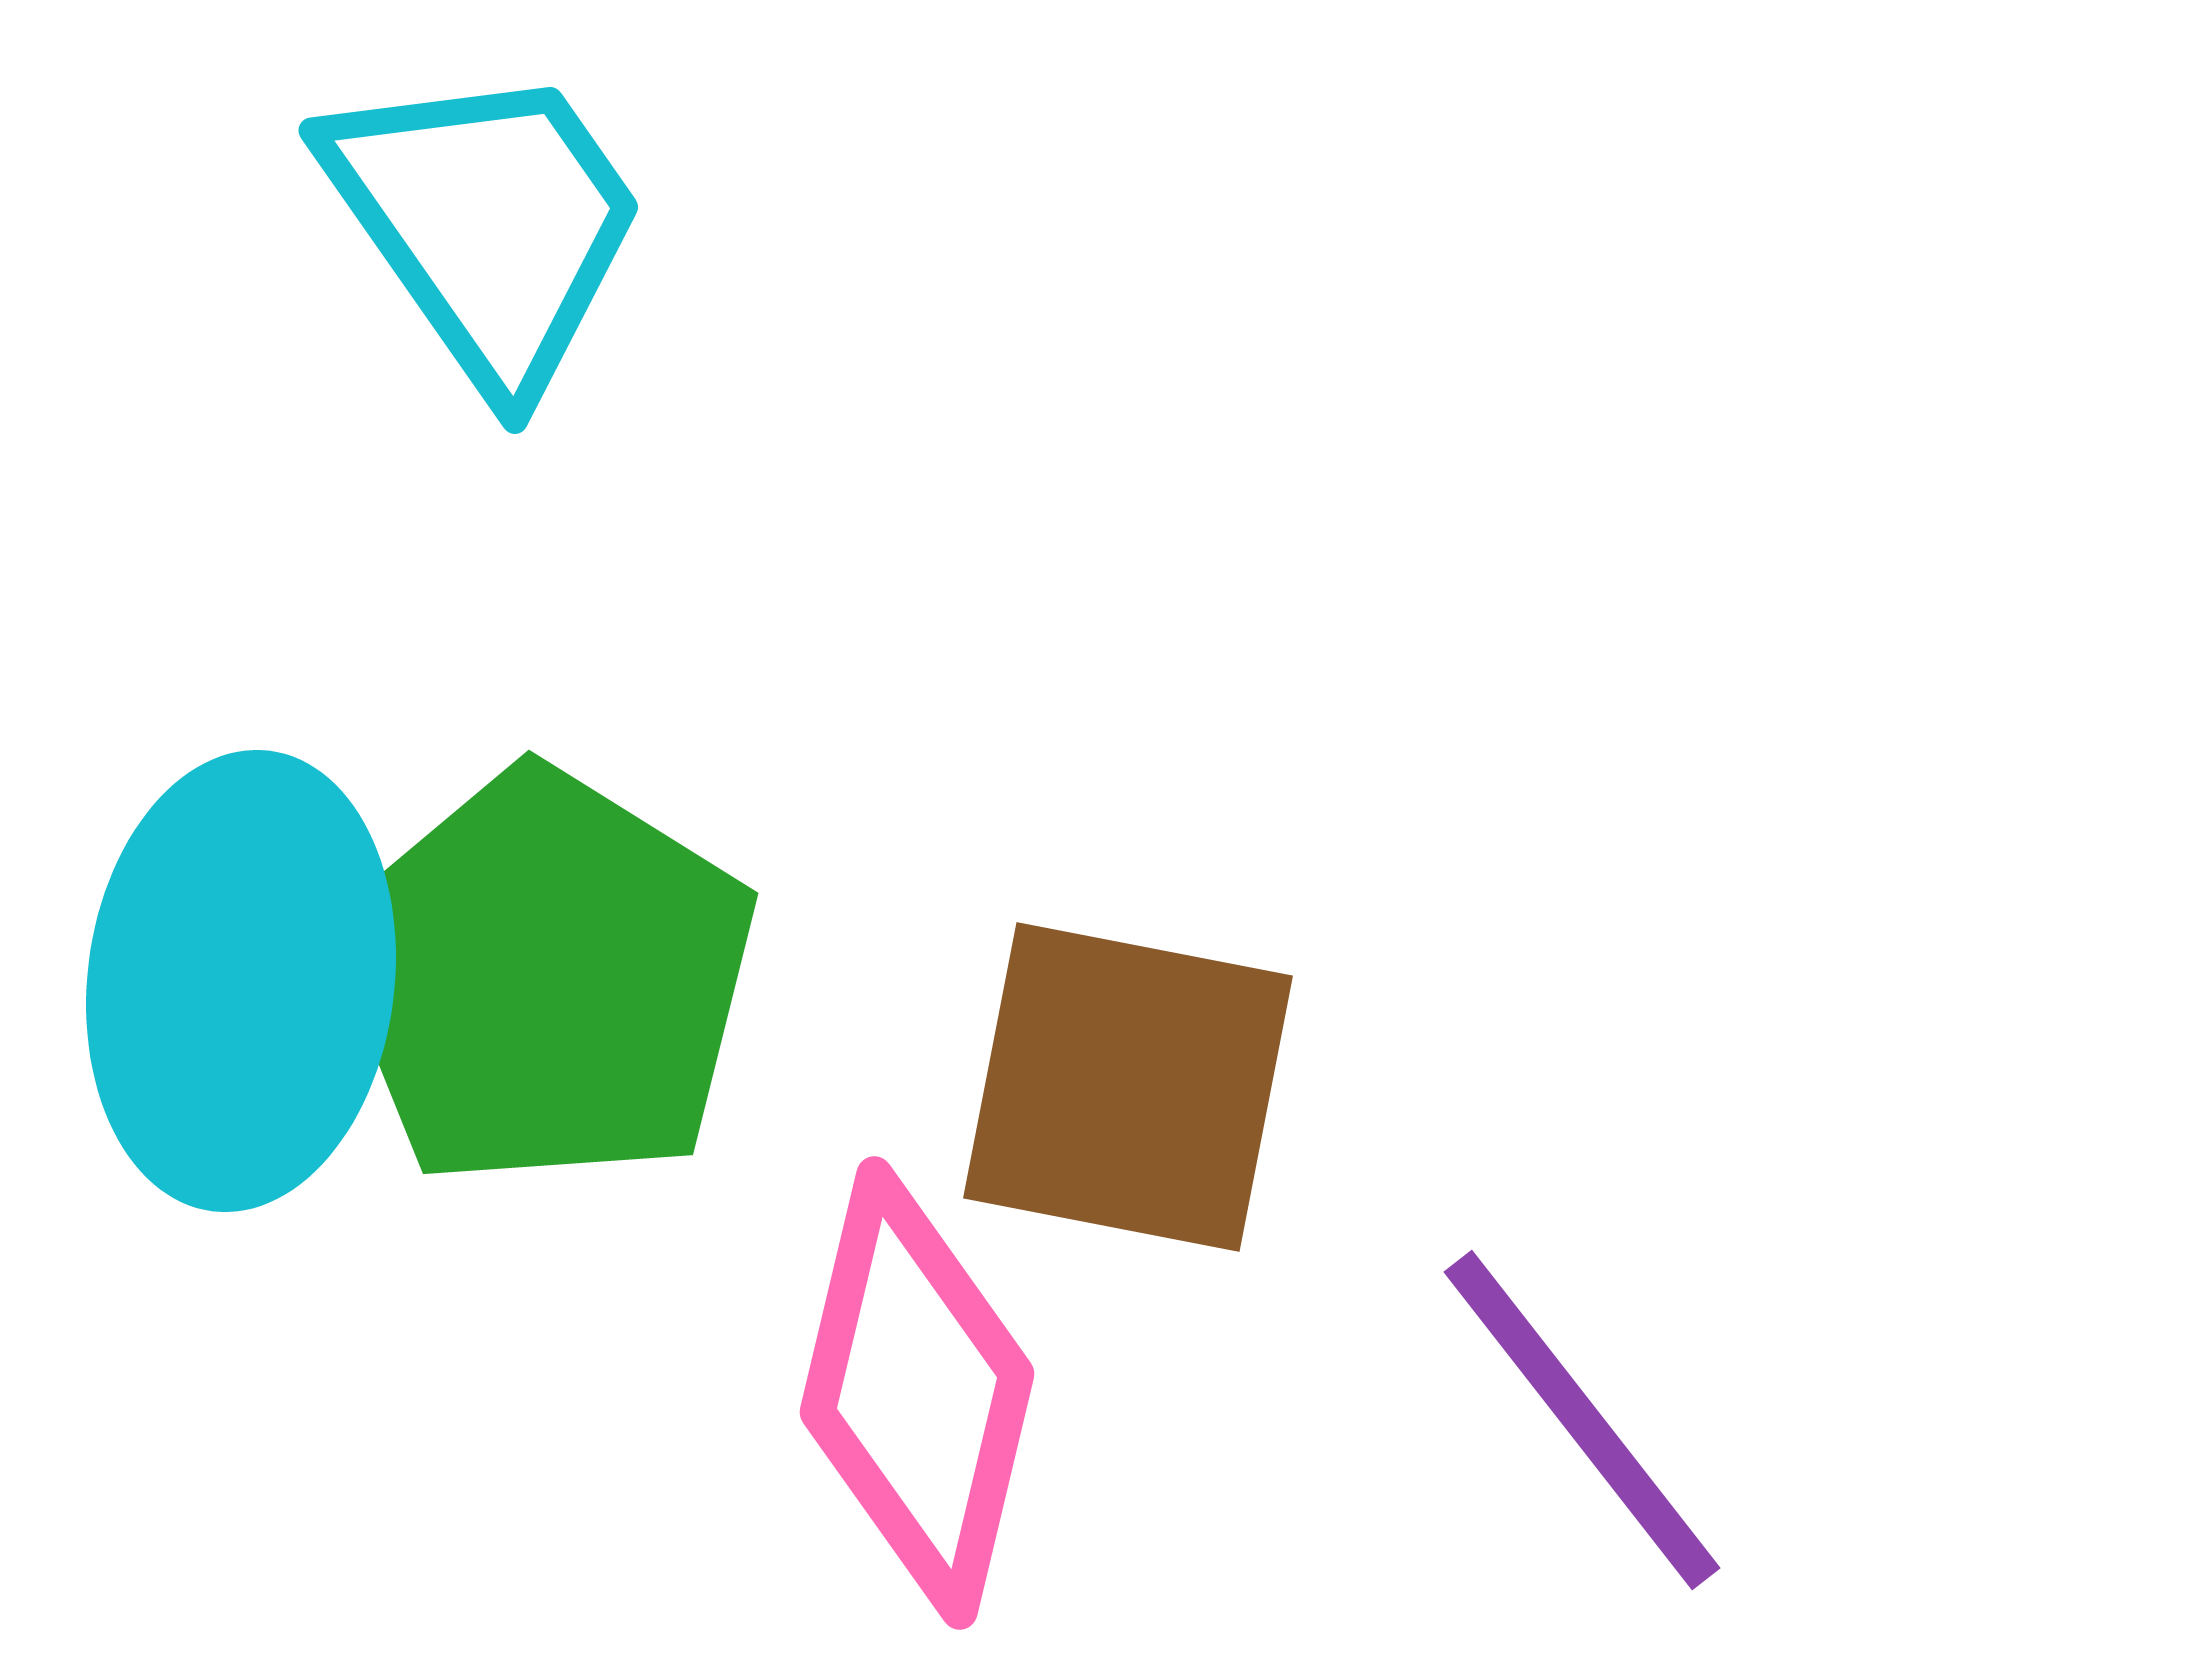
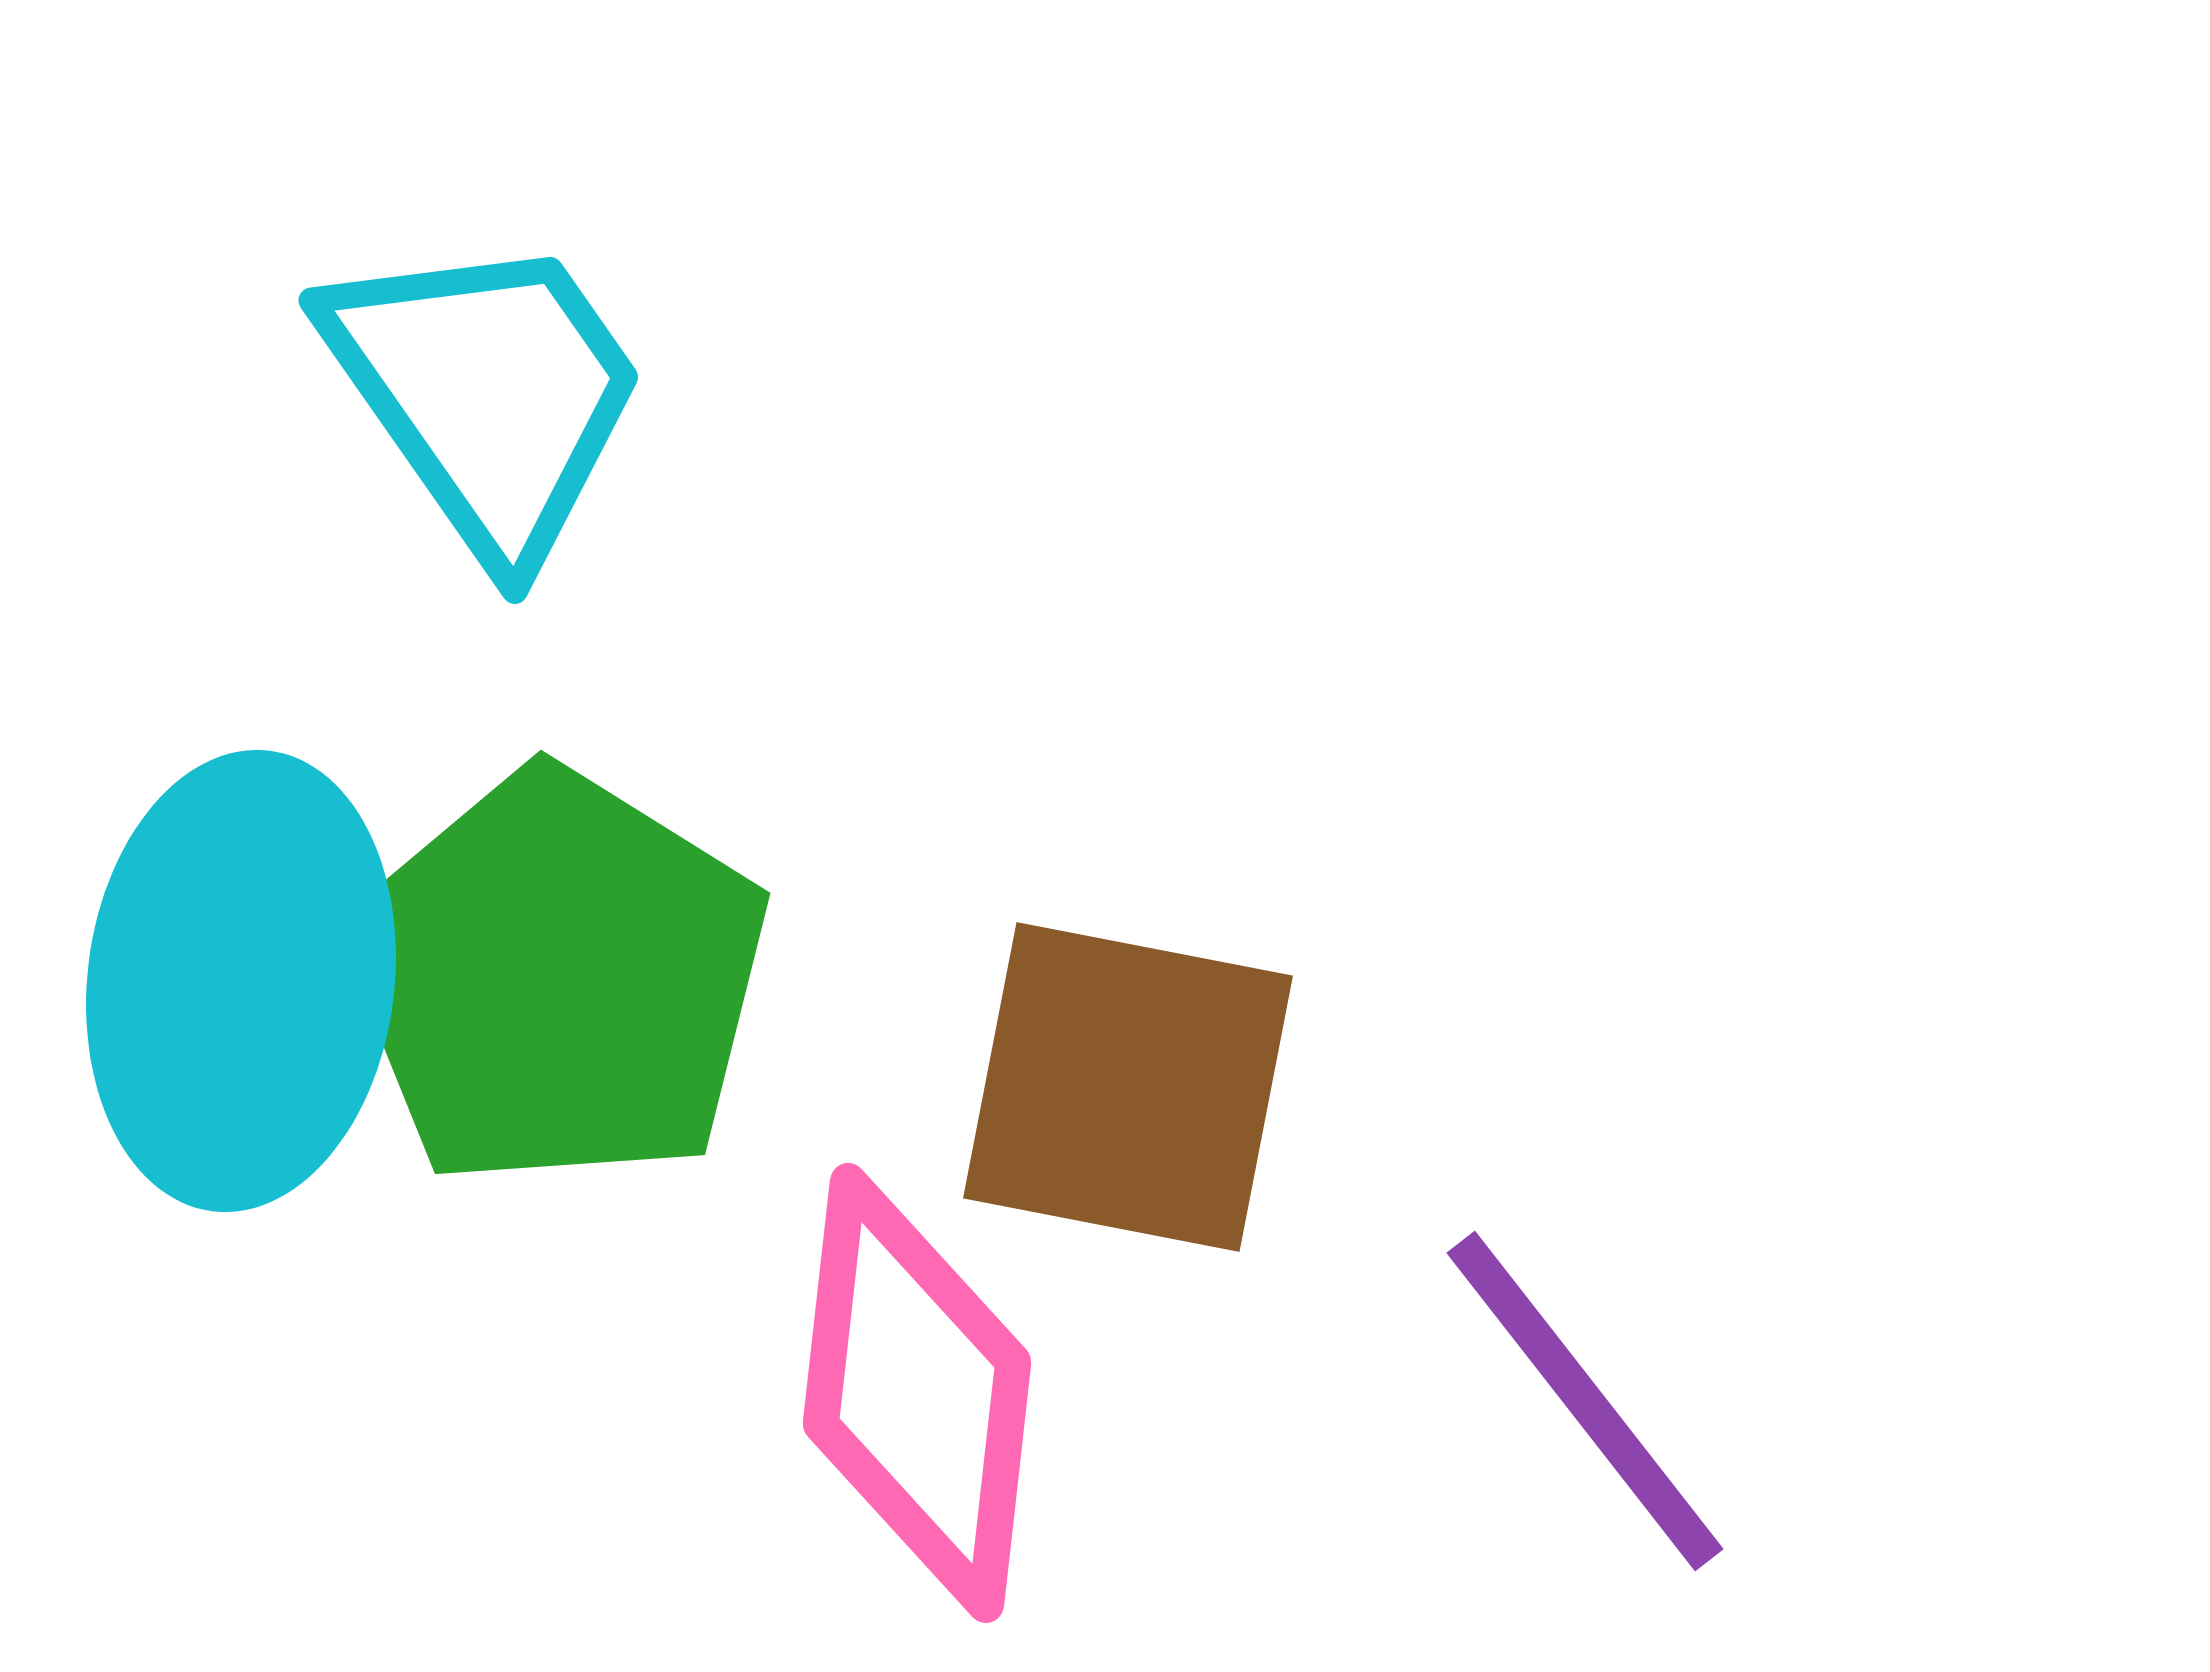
cyan trapezoid: moved 170 px down
green pentagon: moved 12 px right
pink diamond: rotated 7 degrees counterclockwise
purple line: moved 3 px right, 19 px up
